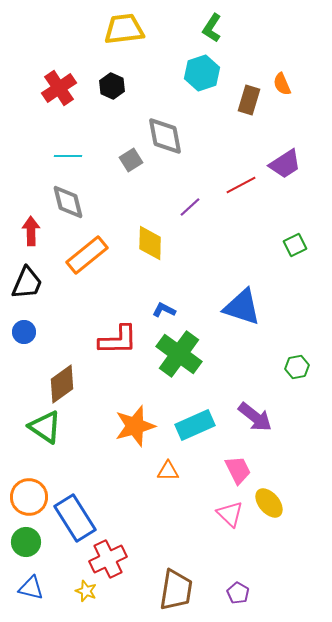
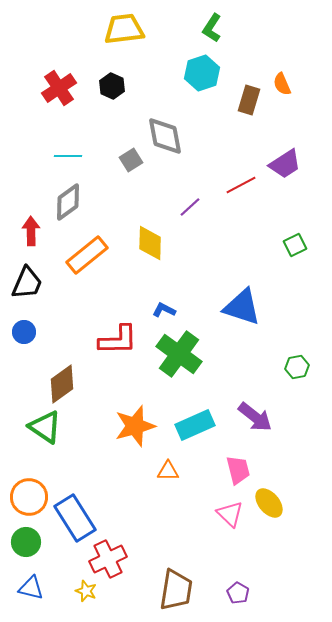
gray diamond at (68, 202): rotated 69 degrees clockwise
pink trapezoid at (238, 470): rotated 12 degrees clockwise
